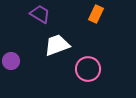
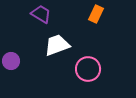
purple trapezoid: moved 1 px right
